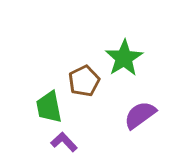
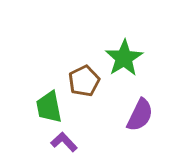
purple semicircle: rotated 152 degrees clockwise
